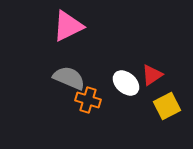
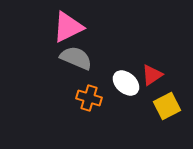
pink triangle: moved 1 px down
gray semicircle: moved 7 px right, 20 px up
orange cross: moved 1 px right, 2 px up
